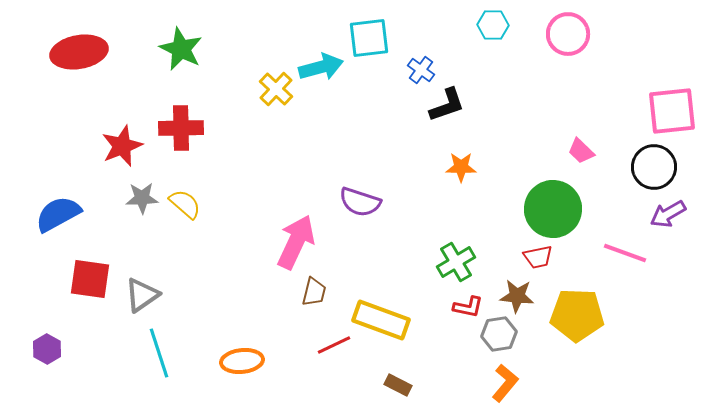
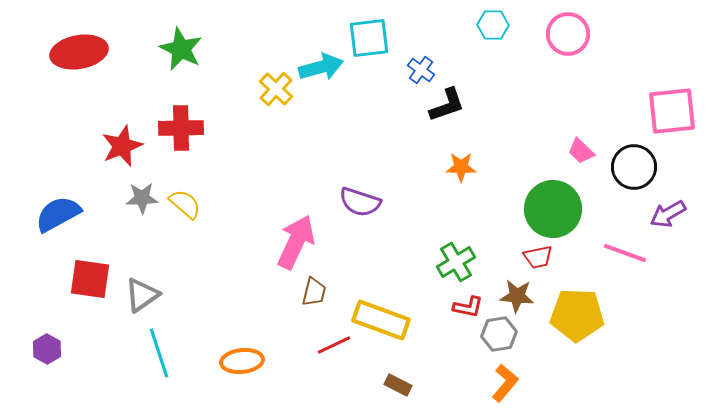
black circle: moved 20 px left
